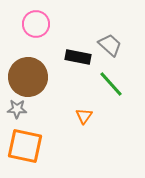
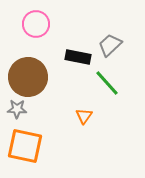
gray trapezoid: rotated 85 degrees counterclockwise
green line: moved 4 px left, 1 px up
